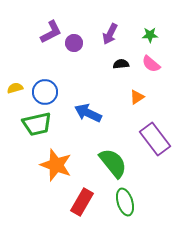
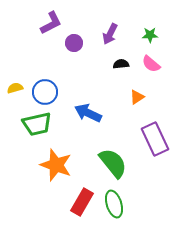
purple L-shape: moved 9 px up
purple rectangle: rotated 12 degrees clockwise
green ellipse: moved 11 px left, 2 px down
